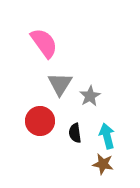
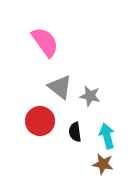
pink semicircle: moved 1 px right, 1 px up
gray triangle: moved 3 px down; rotated 24 degrees counterclockwise
gray star: rotated 30 degrees counterclockwise
black semicircle: moved 1 px up
